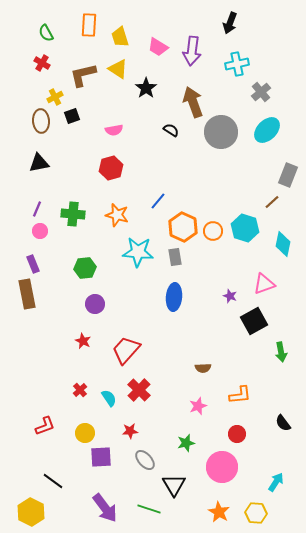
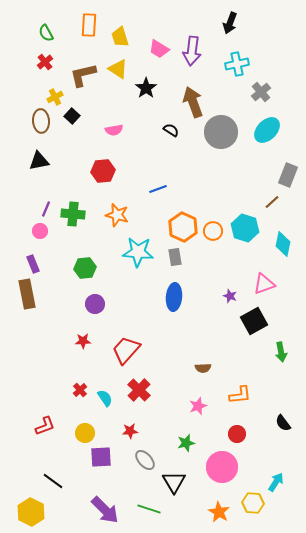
pink trapezoid at (158, 47): moved 1 px right, 2 px down
red cross at (42, 63): moved 3 px right, 1 px up; rotated 21 degrees clockwise
black square at (72, 116): rotated 28 degrees counterclockwise
black triangle at (39, 163): moved 2 px up
red hexagon at (111, 168): moved 8 px left, 3 px down; rotated 10 degrees clockwise
blue line at (158, 201): moved 12 px up; rotated 30 degrees clockwise
purple line at (37, 209): moved 9 px right
red star at (83, 341): rotated 28 degrees counterclockwise
cyan semicircle at (109, 398): moved 4 px left
black triangle at (174, 485): moved 3 px up
purple arrow at (105, 508): moved 2 px down; rotated 8 degrees counterclockwise
yellow hexagon at (256, 513): moved 3 px left, 10 px up
